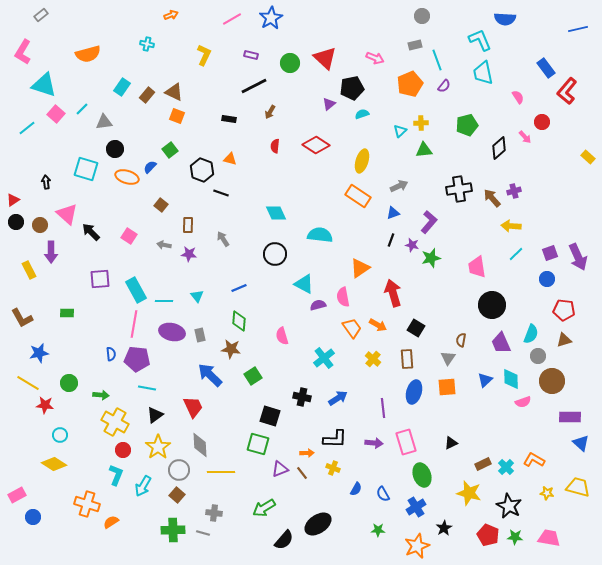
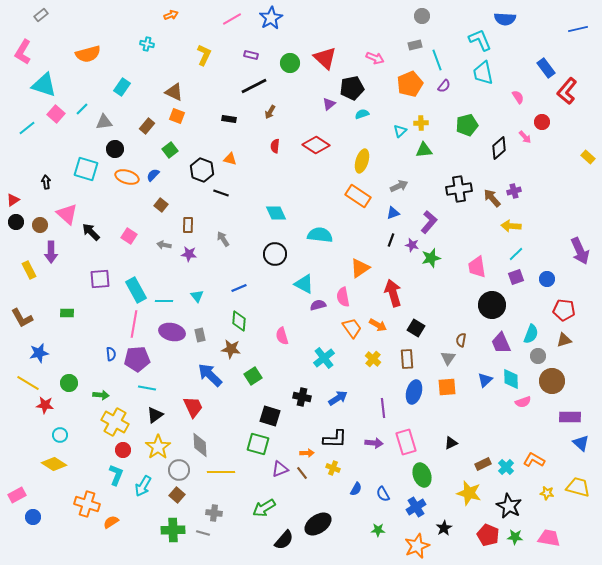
brown rectangle at (147, 95): moved 31 px down
blue semicircle at (150, 167): moved 3 px right, 8 px down
purple square at (550, 253): moved 34 px left, 24 px down
purple arrow at (578, 257): moved 2 px right, 6 px up
purple pentagon at (137, 359): rotated 10 degrees counterclockwise
